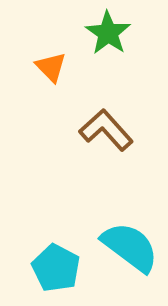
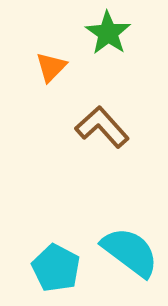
orange triangle: rotated 28 degrees clockwise
brown L-shape: moved 4 px left, 3 px up
cyan semicircle: moved 5 px down
